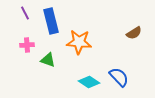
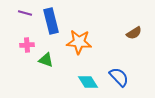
purple line: rotated 48 degrees counterclockwise
green triangle: moved 2 px left
cyan diamond: moved 1 px left; rotated 25 degrees clockwise
